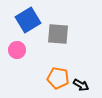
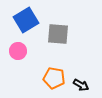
blue square: moved 2 px left
pink circle: moved 1 px right, 1 px down
orange pentagon: moved 4 px left
